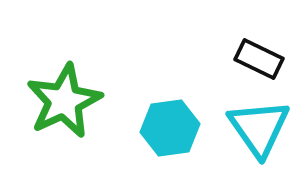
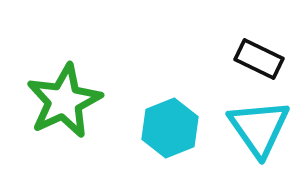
cyan hexagon: rotated 14 degrees counterclockwise
